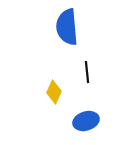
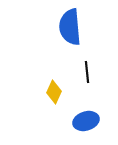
blue semicircle: moved 3 px right
